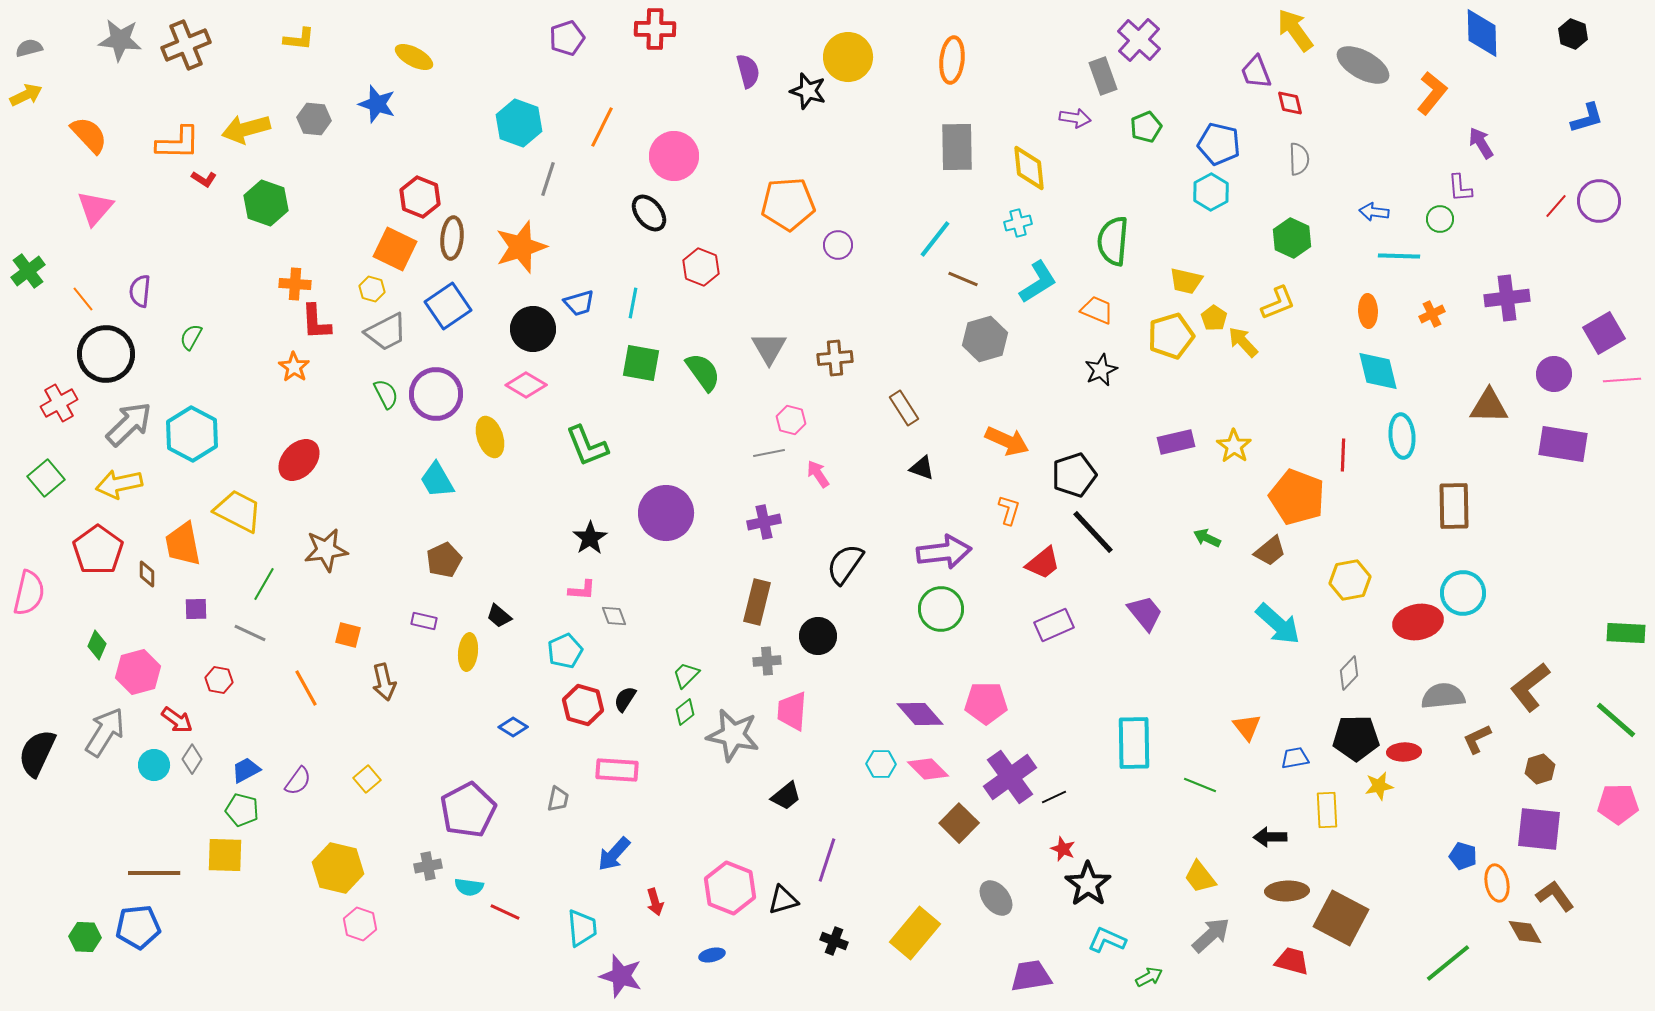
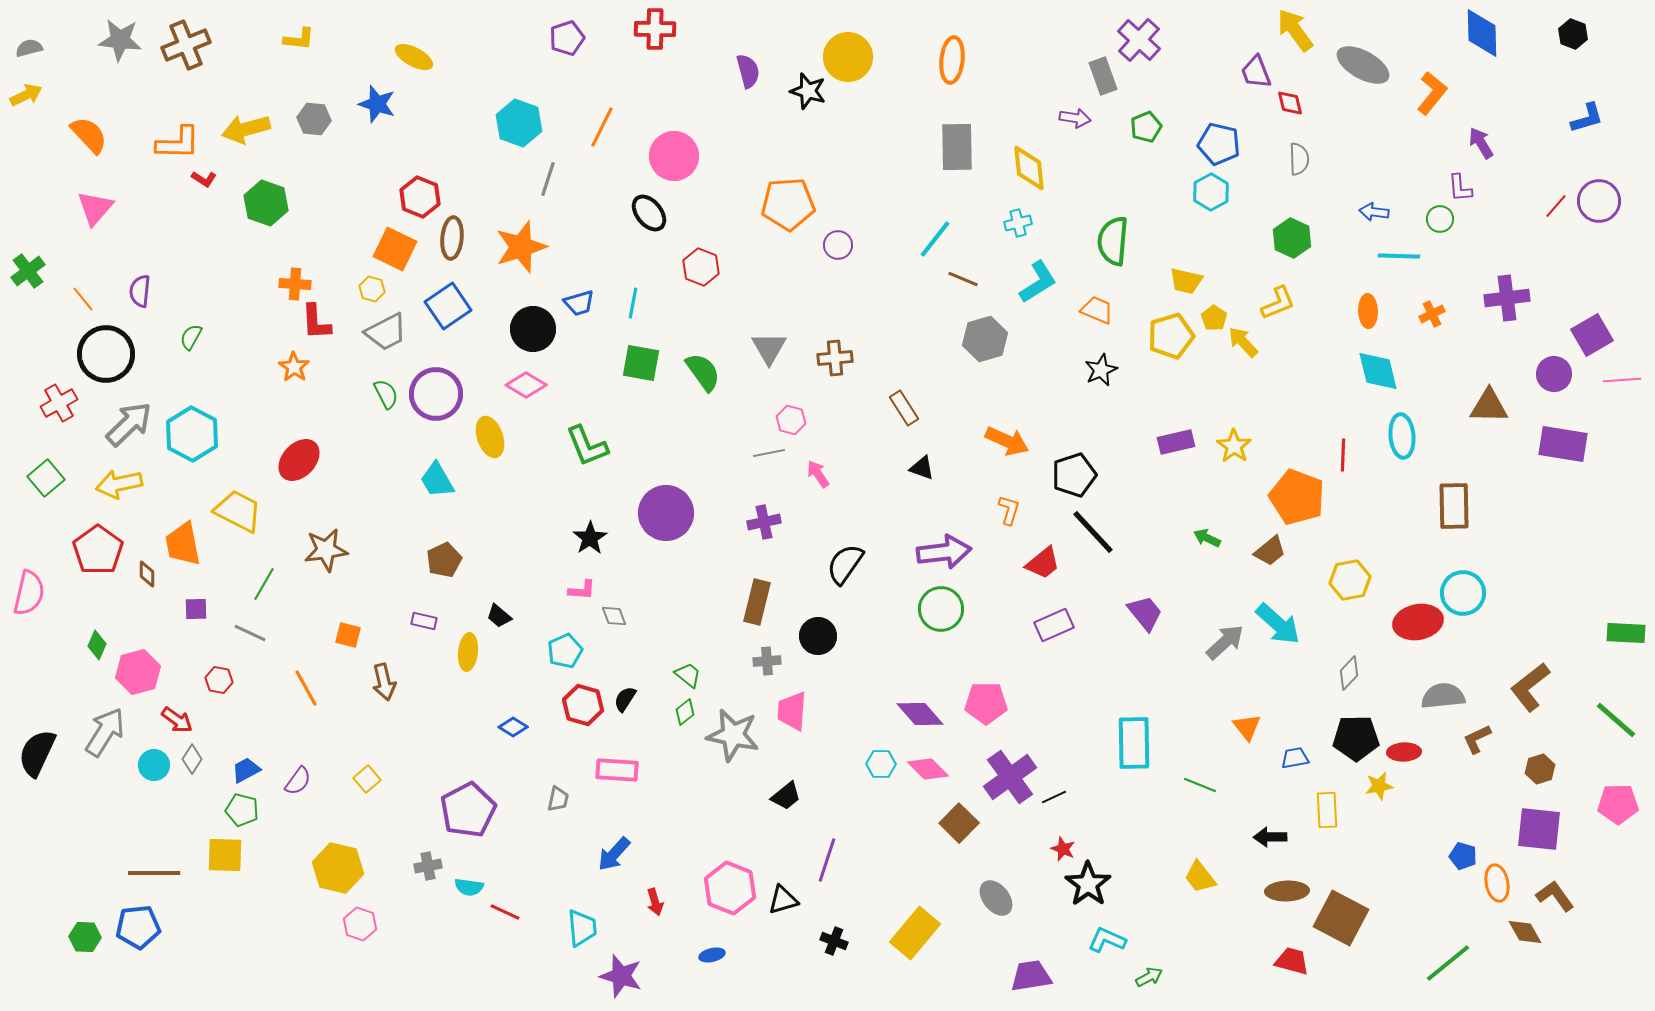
purple square at (1604, 333): moved 12 px left, 2 px down
green trapezoid at (686, 675): moved 2 px right; rotated 84 degrees clockwise
gray arrow at (1211, 935): moved 14 px right, 293 px up
